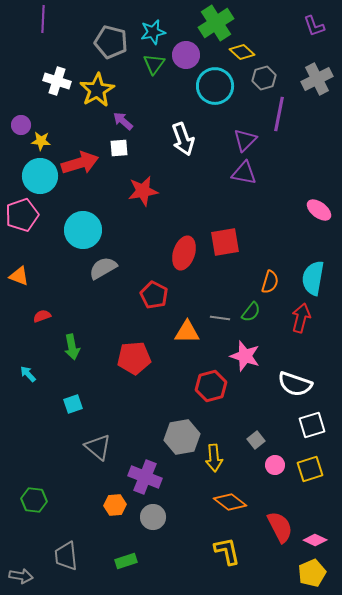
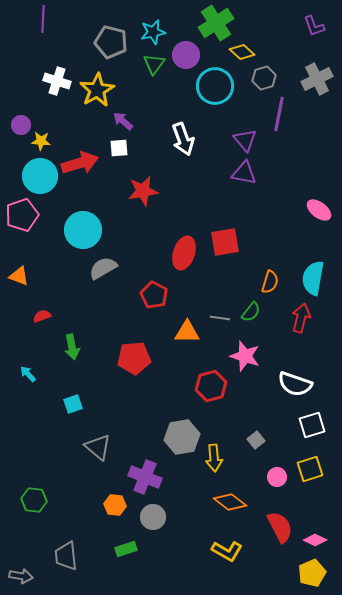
purple triangle at (245, 140): rotated 25 degrees counterclockwise
pink circle at (275, 465): moved 2 px right, 12 px down
orange hexagon at (115, 505): rotated 10 degrees clockwise
yellow L-shape at (227, 551): rotated 132 degrees clockwise
green rectangle at (126, 561): moved 12 px up
